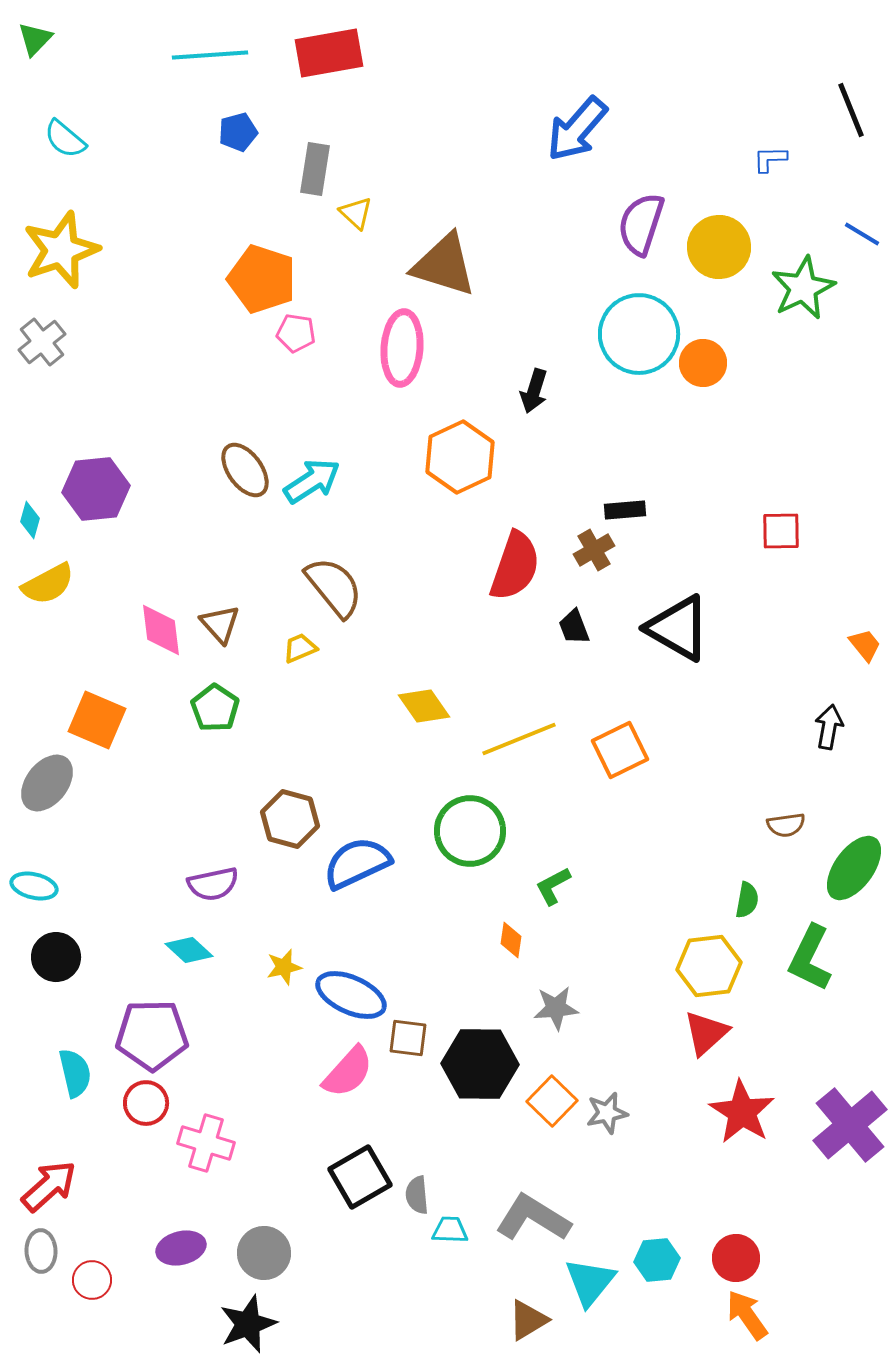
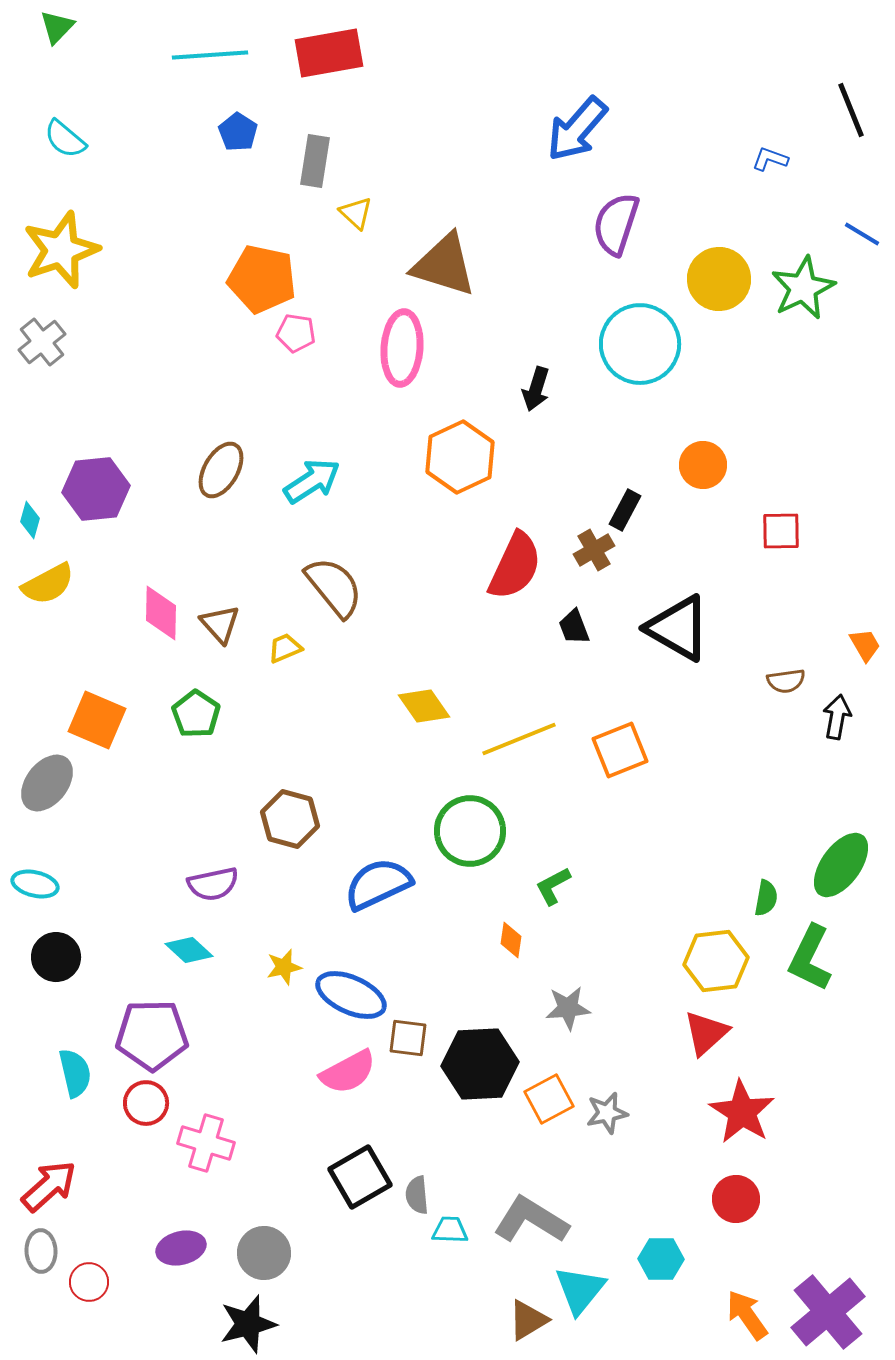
green triangle at (35, 39): moved 22 px right, 12 px up
blue pentagon at (238, 132): rotated 24 degrees counterclockwise
blue L-shape at (770, 159): rotated 21 degrees clockwise
gray rectangle at (315, 169): moved 8 px up
purple semicircle at (641, 224): moved 25 px left
yellow circle at (719, 247): moved 32 px down
orange pentagon at (262, 279): rotated 6 degrees counterclockwise
cyan circle at (639, 334): moved 1 px right, 10 px down
orange circle at (703, 363): moved 102 px down
black arrow at (534, 391): moved 2 px right, 2 px up
brown ellipse at (245, 470): moved 24 px left; rotated 66 degrees clockwise
black rectangle at (625, 510): rotated 57 degrees counterclockwise
red semicircle at (515, 566): rotated 6 degrees clockwise
pink diamond at (161, 630): moved 17 px up; rotated 8 degrees clockwise
orange trapezoid at (865, 645): rotated 9 degrees clockwise
yellow trapezoid at (300, 648): moved 15 px left
green pentagon at (215, 708): moved 19 px left, 6 px down
black arrow at (829, 727): moved 8 px right, 10 px up
orange square at (620, 750): rotated 4 degrees clockwise
brown semicircle at (786, 825): moved 144 px up
blue semicircle at (357, 863): moved 21 px right, 21 px down
green ellipse at (854, 868): moved 13 px left, 3 px up
cyan ellipse at (34, 886): moved 1 px right, 2 px up
green semicircle at (747, 900): moved 19 px right, 2 px up
yellow hexagon at (709, 966): moved 7 px right, 5 px up
gray star at (556, 1008): moved 12 px right
black hexagon at (480, 1064): rotated 4 degrees counterclockwise
pink semicircle at (348, 1072): rotated 20 degrees clockwise
orange square at (552, 1101): moved 3 px left, 2 px up; rotated 18 degrees clockwise
purple cross at (850, 1125): moved 22 px left, 187 px down
gray L-shape at (533, 1218): moved 2 px left, 2 px down
red circle at (736, 1258): moved 59 px up
cyan hexagon at (657, 1260): moved 4 px right, 1 px up; rotated 6 degrees clockwise
red circle at (92, 1280): moved 3 px left, 2 px down
cyan triangle at (590, 1282): moved 10 px left, 8 px down
black star at (248, 1324): rotated 6 degrees clockwise
